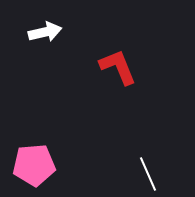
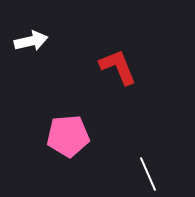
white arrow: moved 14 px left, 9 px down
pink pentagon: moved 34 px right, 29 px up
